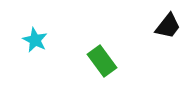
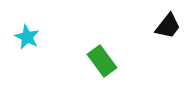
cyan star: moved 8 px left, 3 px up
